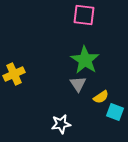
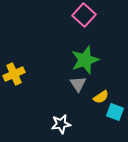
pink square: rotated 35 degrees clockwise
green star: rotated 20 degrees clockwise
